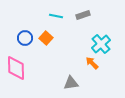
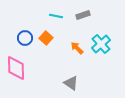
orange arrow: moved 15 px left, 15 px up
gray triangle: rotated 42 degrees clockwise
